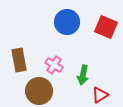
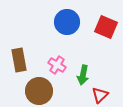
pink cross: moved 3 px right
red triangle: rotated 12 degrees counterclockwise
